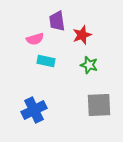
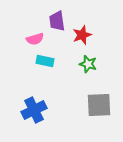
cyan rectangle: moved 1 px left
green star: moved 1 px left, 1 px up
